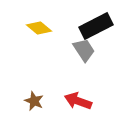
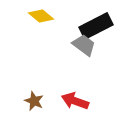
yellow diamond: moved 2 px right, 12 px up
gray trapezoid: moved 5 px up; rotated 20 degrees counterclockwise
red arrow: moved 3 px left
